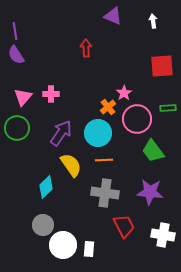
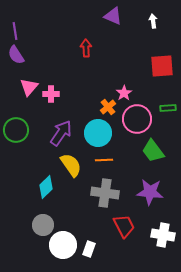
pink triangle: moved 6 px right, 10 px up
green circle: moved 1 px left, 2 px down
white rectangle: rotated 14 degrees clockwise
